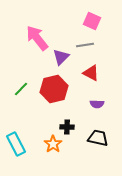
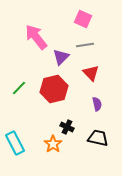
pink square: moved 9 px left, 2 px up
pink arrow: moved 1 px left, 1 px up
red triangle: rotated 18 degrees clockwise
green line: moved 2 px left, 1 px up
purple semicircle: rotated 104 degrees counterclockwise
black cross: rotated 24 degrees clockwise
cyan rectangle: moved 1 px left, 1 px up
